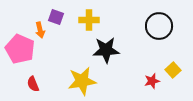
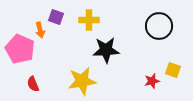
yellow square: rotated 28 degrees counterclockwise
